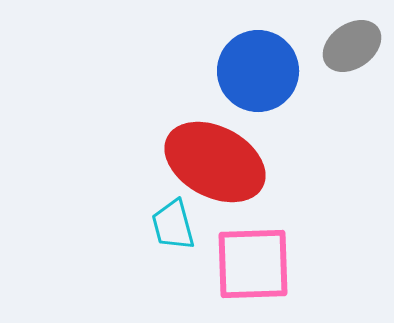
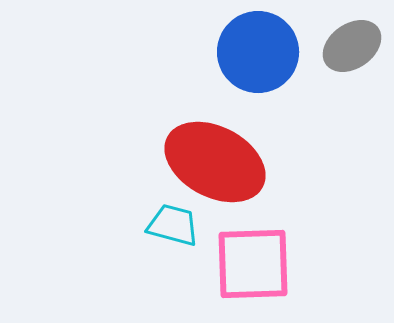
blue circle: moved 19 px up
cyan trapezoid: rotated 120 degrees clockwise
